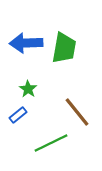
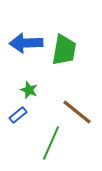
green trapezoid: moved 2 px down
green star: moved 1 px right, 1 px down; rotated 12 degrees counterclockwise
brown line: rotated 12 degrees counterclockwise
green line: rotated 40 degrees counterclockwise
